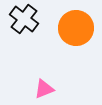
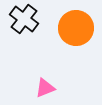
pink triangle: moved 1 px right, 1 px up
